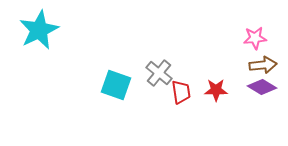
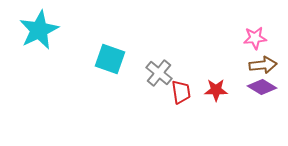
cyan square: moved 6 px left, 26 px up
